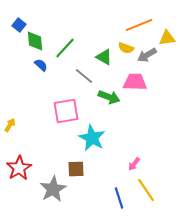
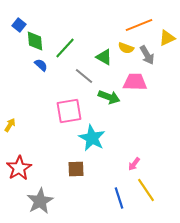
yellow triangle: rotated 18 degrees counterclockwise
gray arrow: rotated 90 degrees counterclockwise
pink square: moved 3 px right
gray star: moved 13 px left, 12 px down
